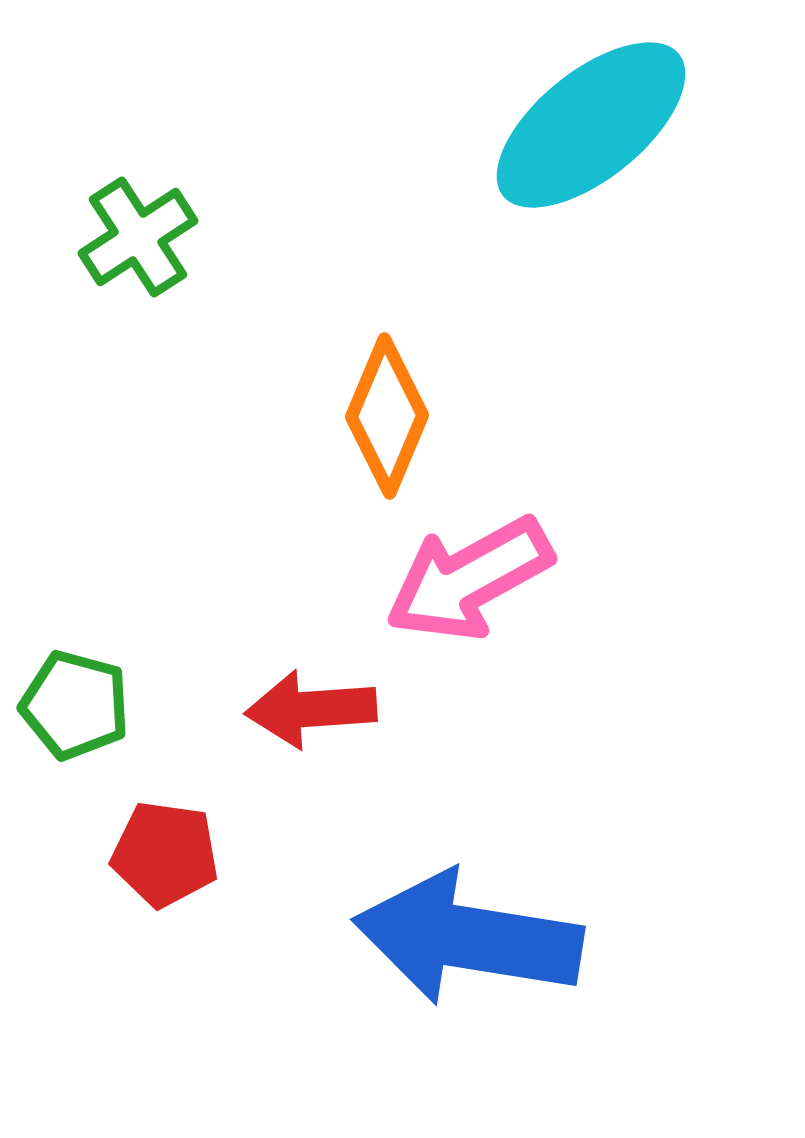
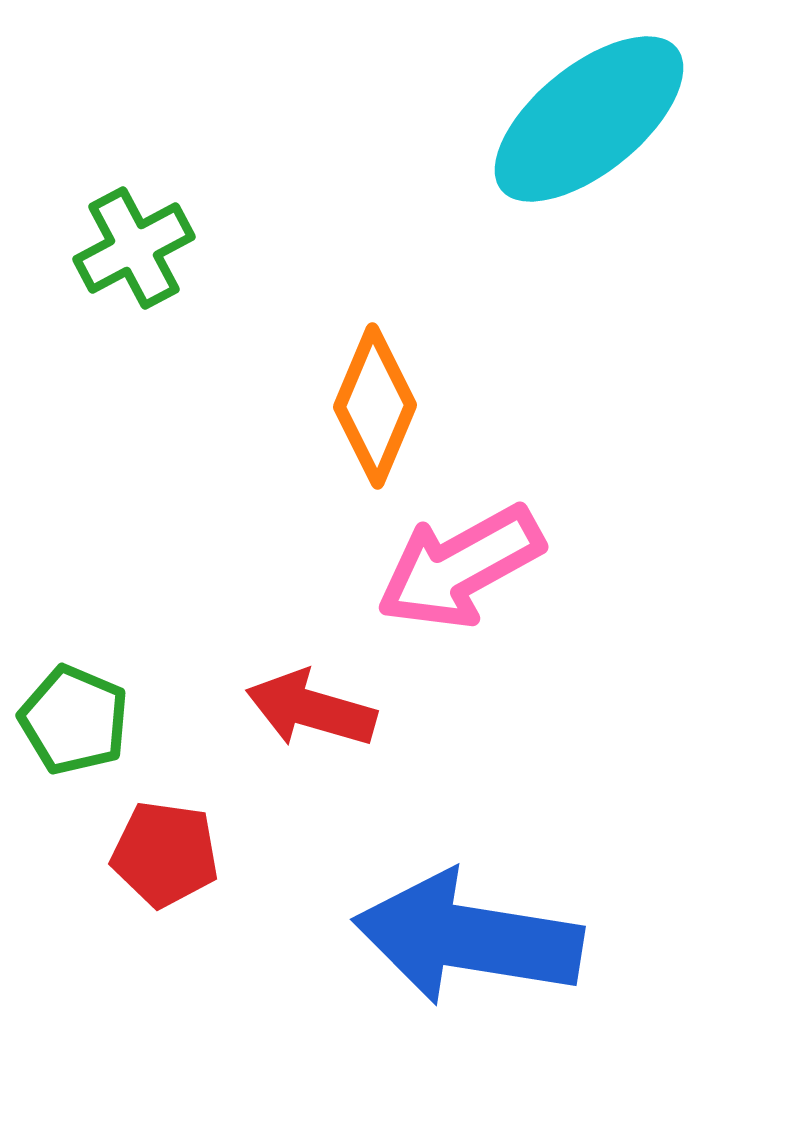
cyan ellipse: moved 2 px left, 6 px up
green cross: moved 4 px left, 11 px down; rotated 5 degrees clockwise
orange diamond: moved 12 px left, 10 px up
pink arrow: moved 9 px left, 12 px up
green pentagon: moved 1 px left, 15 px down; rotated 8 degrees clockwise
red arrow: rotated 20 degrees clockwise
